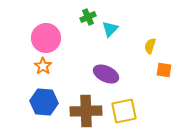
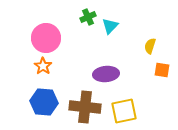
cyan triangle: moved 3 px up
orange square: moved 2 px left
purple ellipse: rotated 30 degrees counterclockwise
brown cross: moved 1 px left, 4 px up; rotated 8 degrees clockwise
